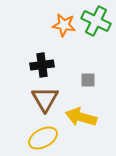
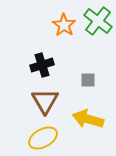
green cross: moved 2 px right; rotated 12 degrees clockwise
orange star: rotated 25 degrees clockwise
black cross: rotated 10 degrees counterclockwise
brown triangle: moved 2 px down
yellow arrow: moved 7 px right, 2 px down
